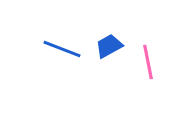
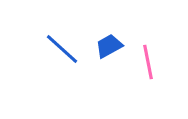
blue line: rotated 21 degrees clockwise
